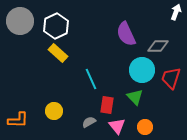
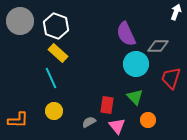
white hexagon: rotated 15 degrees counterclockwise
cyan circle: moved 6 px left, 6 px up
cyan line: moved 40 px left, 1 px up
orange circle: moved 3 px right, 7 px up
